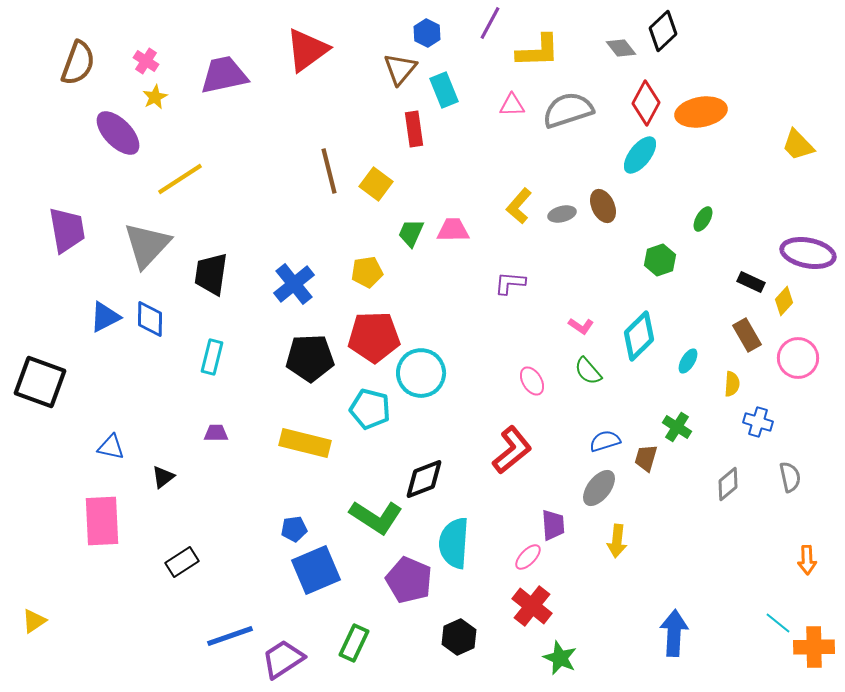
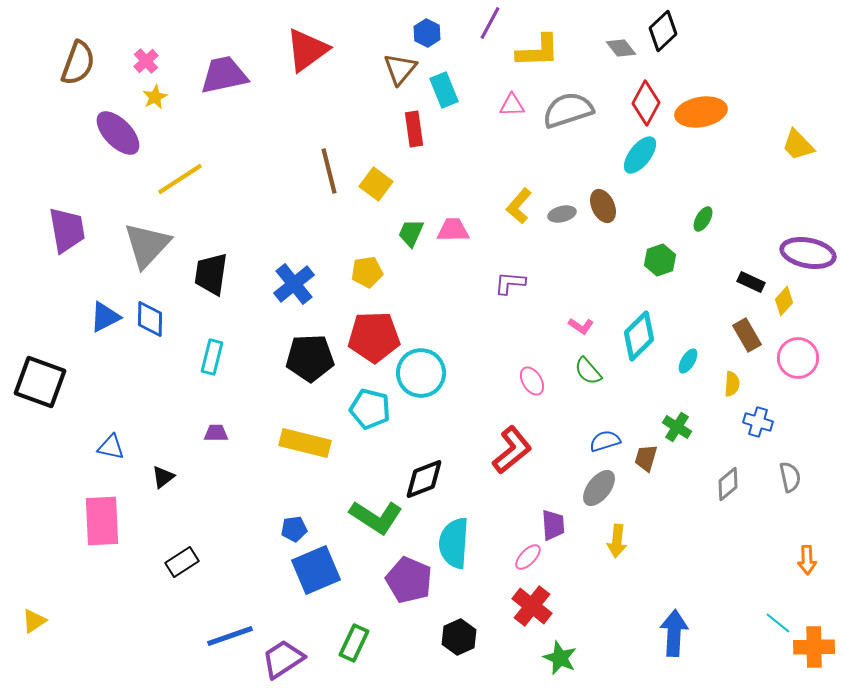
pink cross at (146, 61): rotated 15 degrees clockwise
